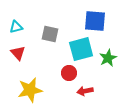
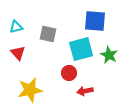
gray square: moved 2 px left
green star: moved 1 px right, 3 px up; rotated 18 degrees counterclockwise
